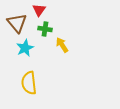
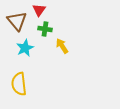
brown triangle: moved 2 px up
yellow arrow: moved 1 px down
yellow semicircle: moved 10 px left, 1 px down
